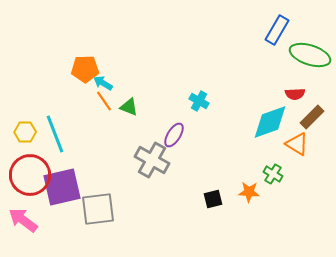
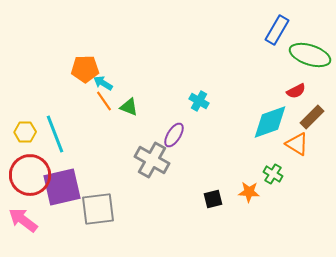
red semicircle: moved 1 px right, 3 px up; rotated 24 degrees counterclockwise
